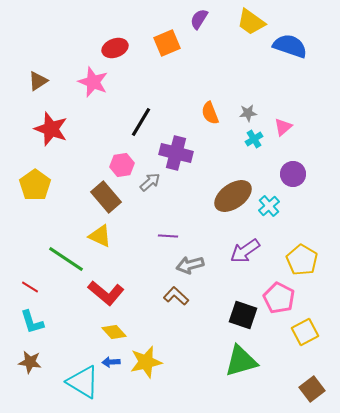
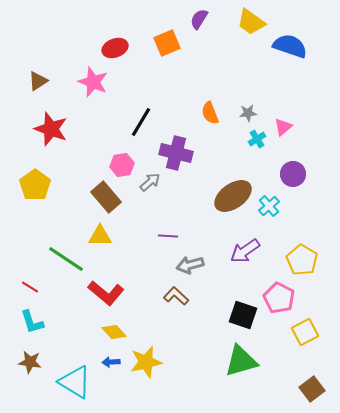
cyan cross at (254, 139): moved 3 px right
yellow triangle at (100, 236): rotated 25 degrees counterclockwise
cyan triangle at (83, 382): moved 8 px left
